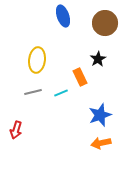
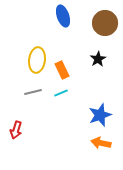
orange rectangle: moved 18 px left, 7 px up
orange arrow: rotated 24 degrees clockwise
